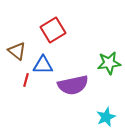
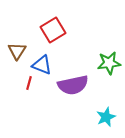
brown triangle: rotated 24 degrees clockwise
blue triangle: moved 1 px left; rotated 20 degrees clockwise
red line: moved 3 px right, 3 px down
